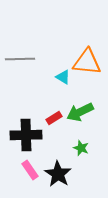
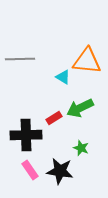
orange triangle: moved 1 px up
green arrow: moved 4 px up
black star: moved 2 px right, 3 px up; rotated 24 degrees counterclockwise
